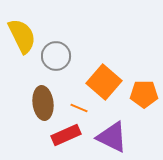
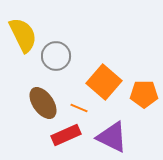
yellow semicircle: moved 1 px right, 1 px up
brown ellipse: rotated 28 degrees counterclockwise
